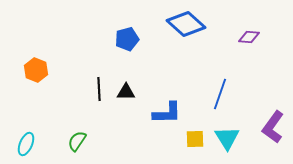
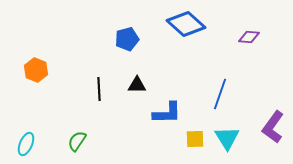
black triangle: moved 11 px right, 7 px up
